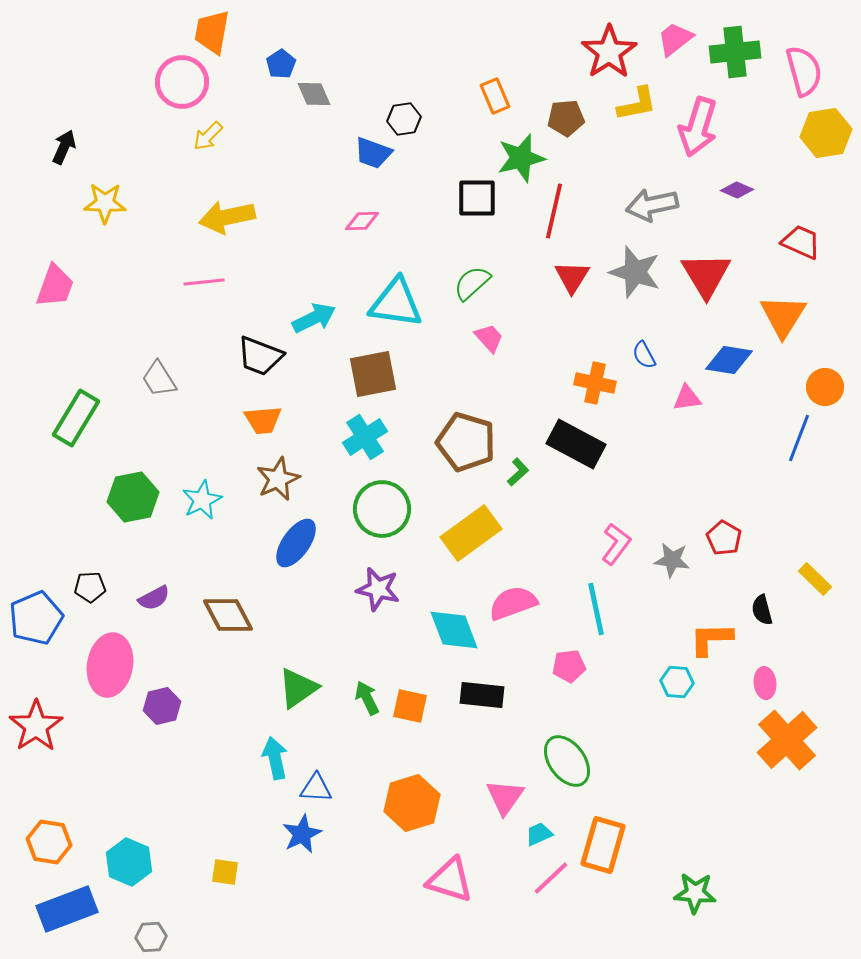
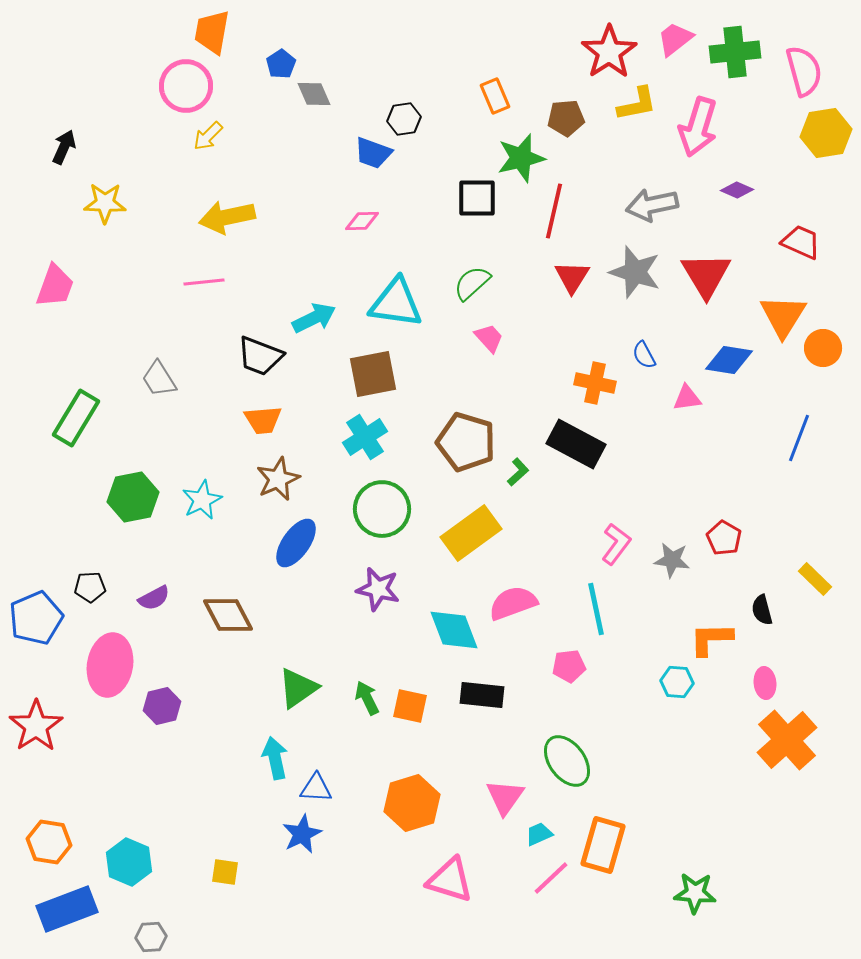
pink circle at (182, 82): moved 4 px right, 4 px down
orange circle at (825, 387): moved 2 px left, 39 px up
